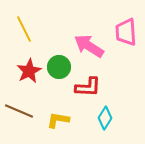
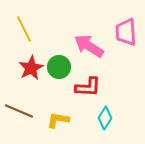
red star: moved 2 px right, 3 px up
